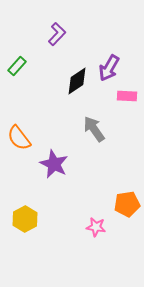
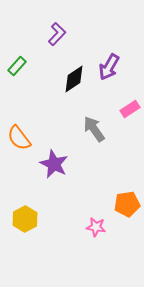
purple arrow: moved 1 px up
black diamond: moved 3 px left, 2 px up
pink rectangle: moved 3 px right, 13 px down; rotated 36 degrees counterclockwise
